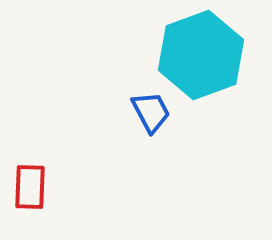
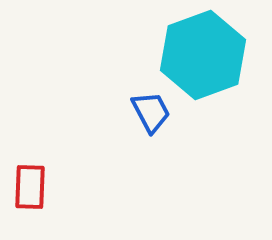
cyan hexagon: moved 2 px right
